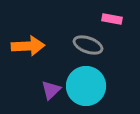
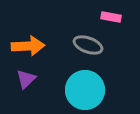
pink rectangle: moved 1 px left, 2 px up
cyan circle: moved 1 px left, 4 px down
purple triangle: moved 25 px left, 11 px up
